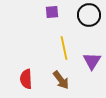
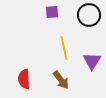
red semicircle: moved 2 px left
